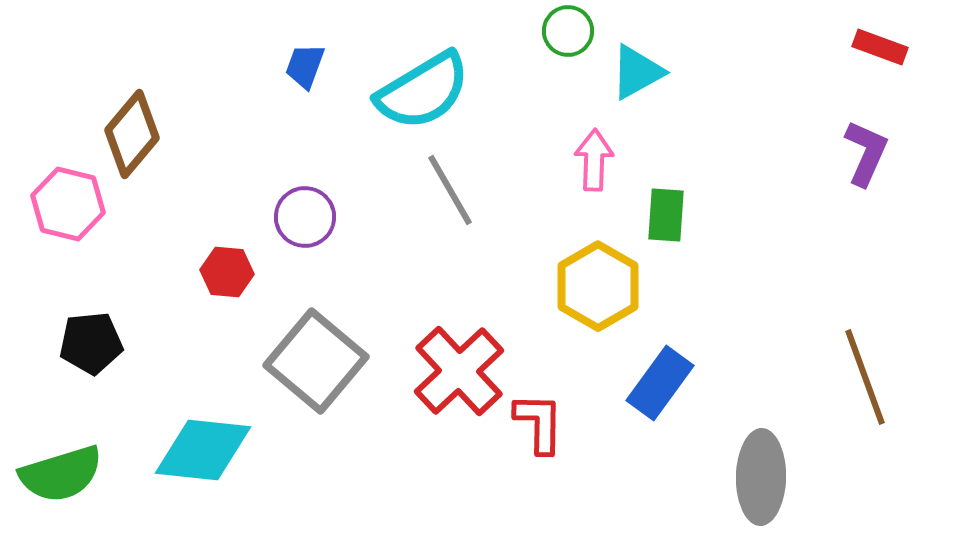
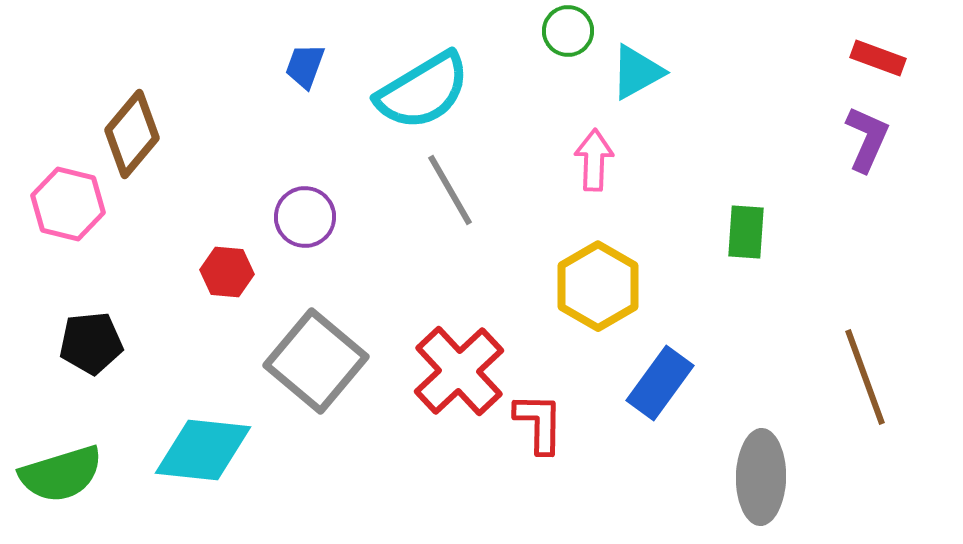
red rectangle: moved 2 px left, 11 px down
purple L-shape: moved 1 px right, 14 px up
green rectangle: moved 80 px right, 17 px down
